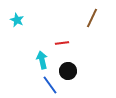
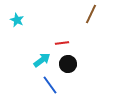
brown line: moved 1 px left, 4 px up
cyan arrow: rotated 66 degrees clockwise
black circle: moved 7 px up
